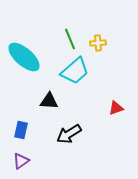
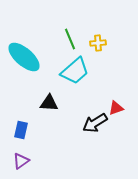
black triangle: moved 2 px down
black arrow: moved 26 px right, 11 px up
